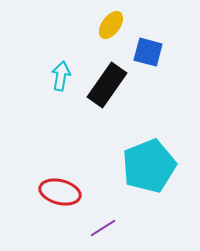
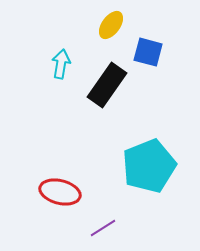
cyan arrow: moved 12 px up
